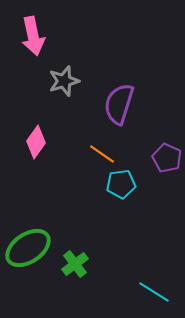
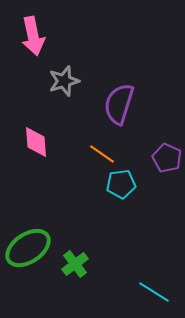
pink diamond: rotated 40 degrees counterclockwise
